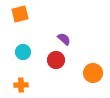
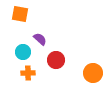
orange square: rotated 24 degrees clockwise
purple semicircle: moved 24 px left
orange cross: moved 7 px right, 12 px up
